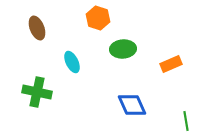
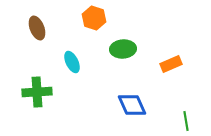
orange hexagon: moved 4 px left
green cross: rotated 16 degrees counterclockwise
